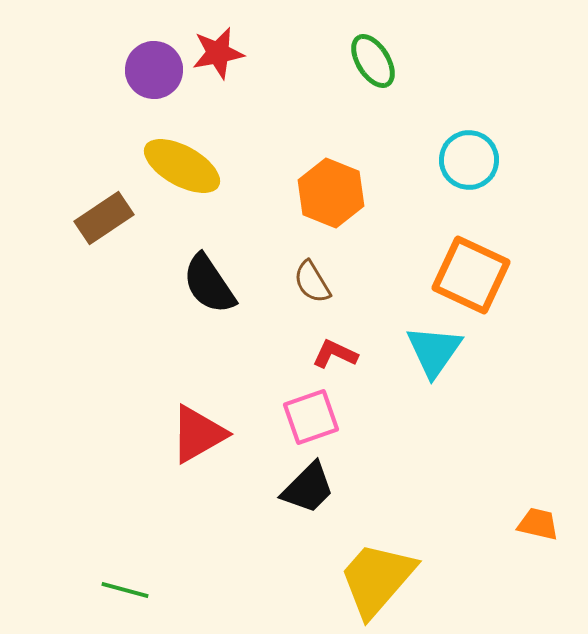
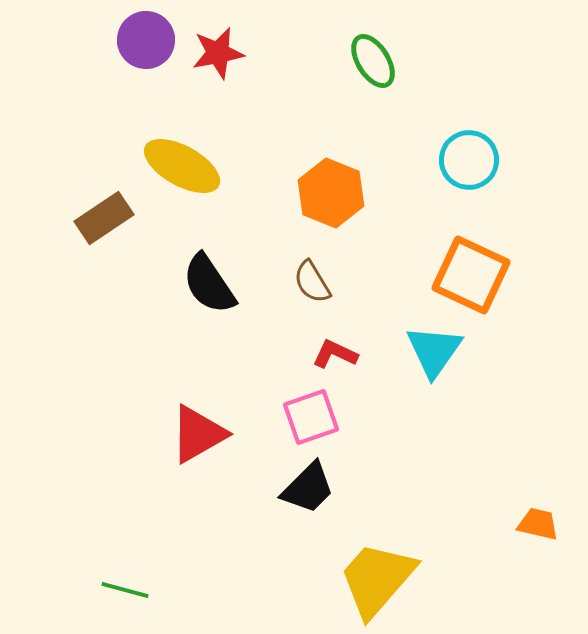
purple circle: moved 8 px left, 30 px up
